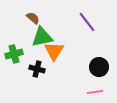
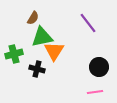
brown semicircle: rotated 80 degrees clockwise
purple line: moved 1 px right, 1 px down
